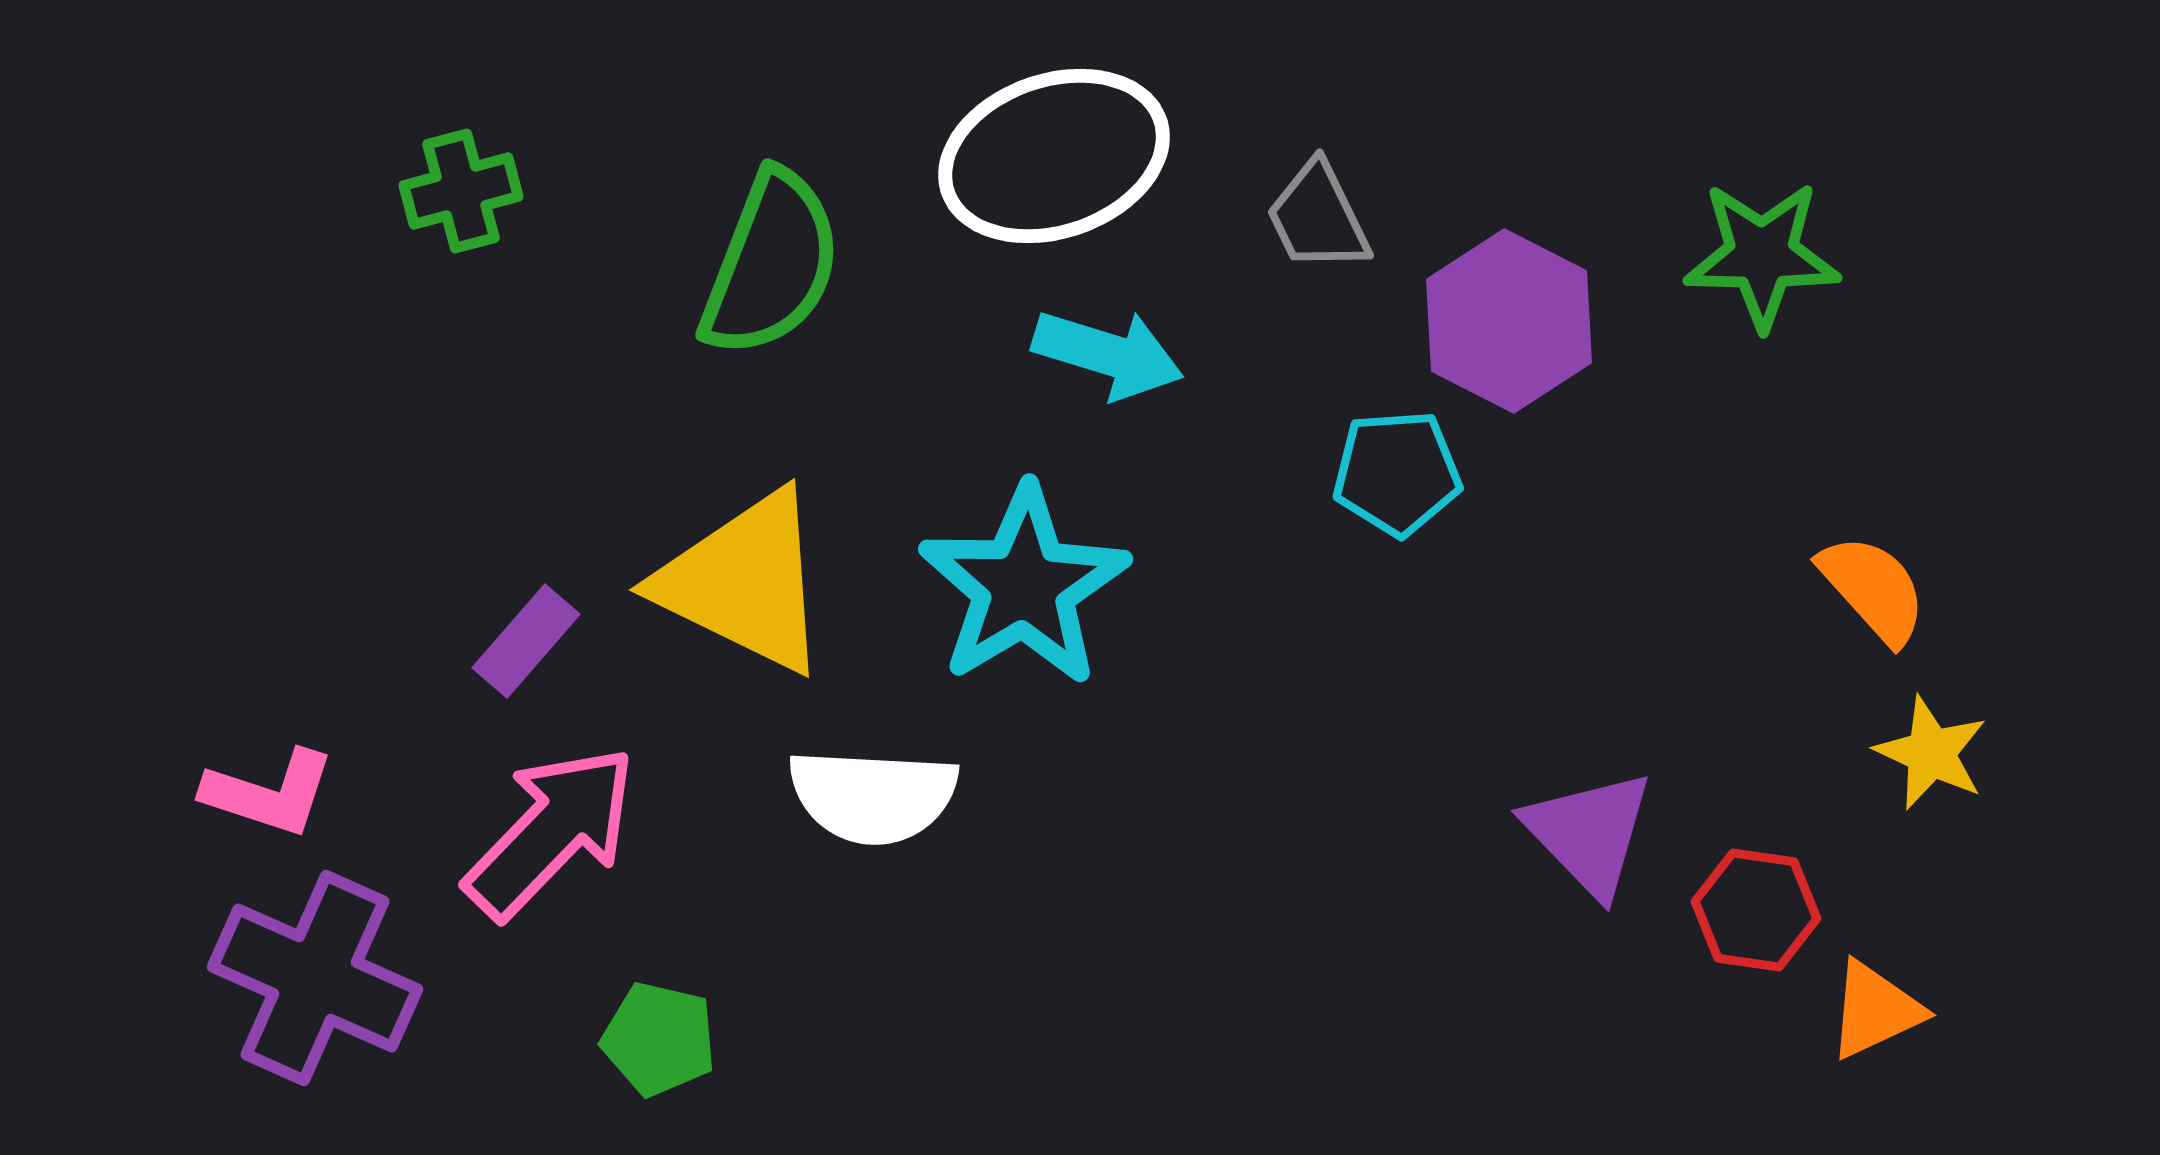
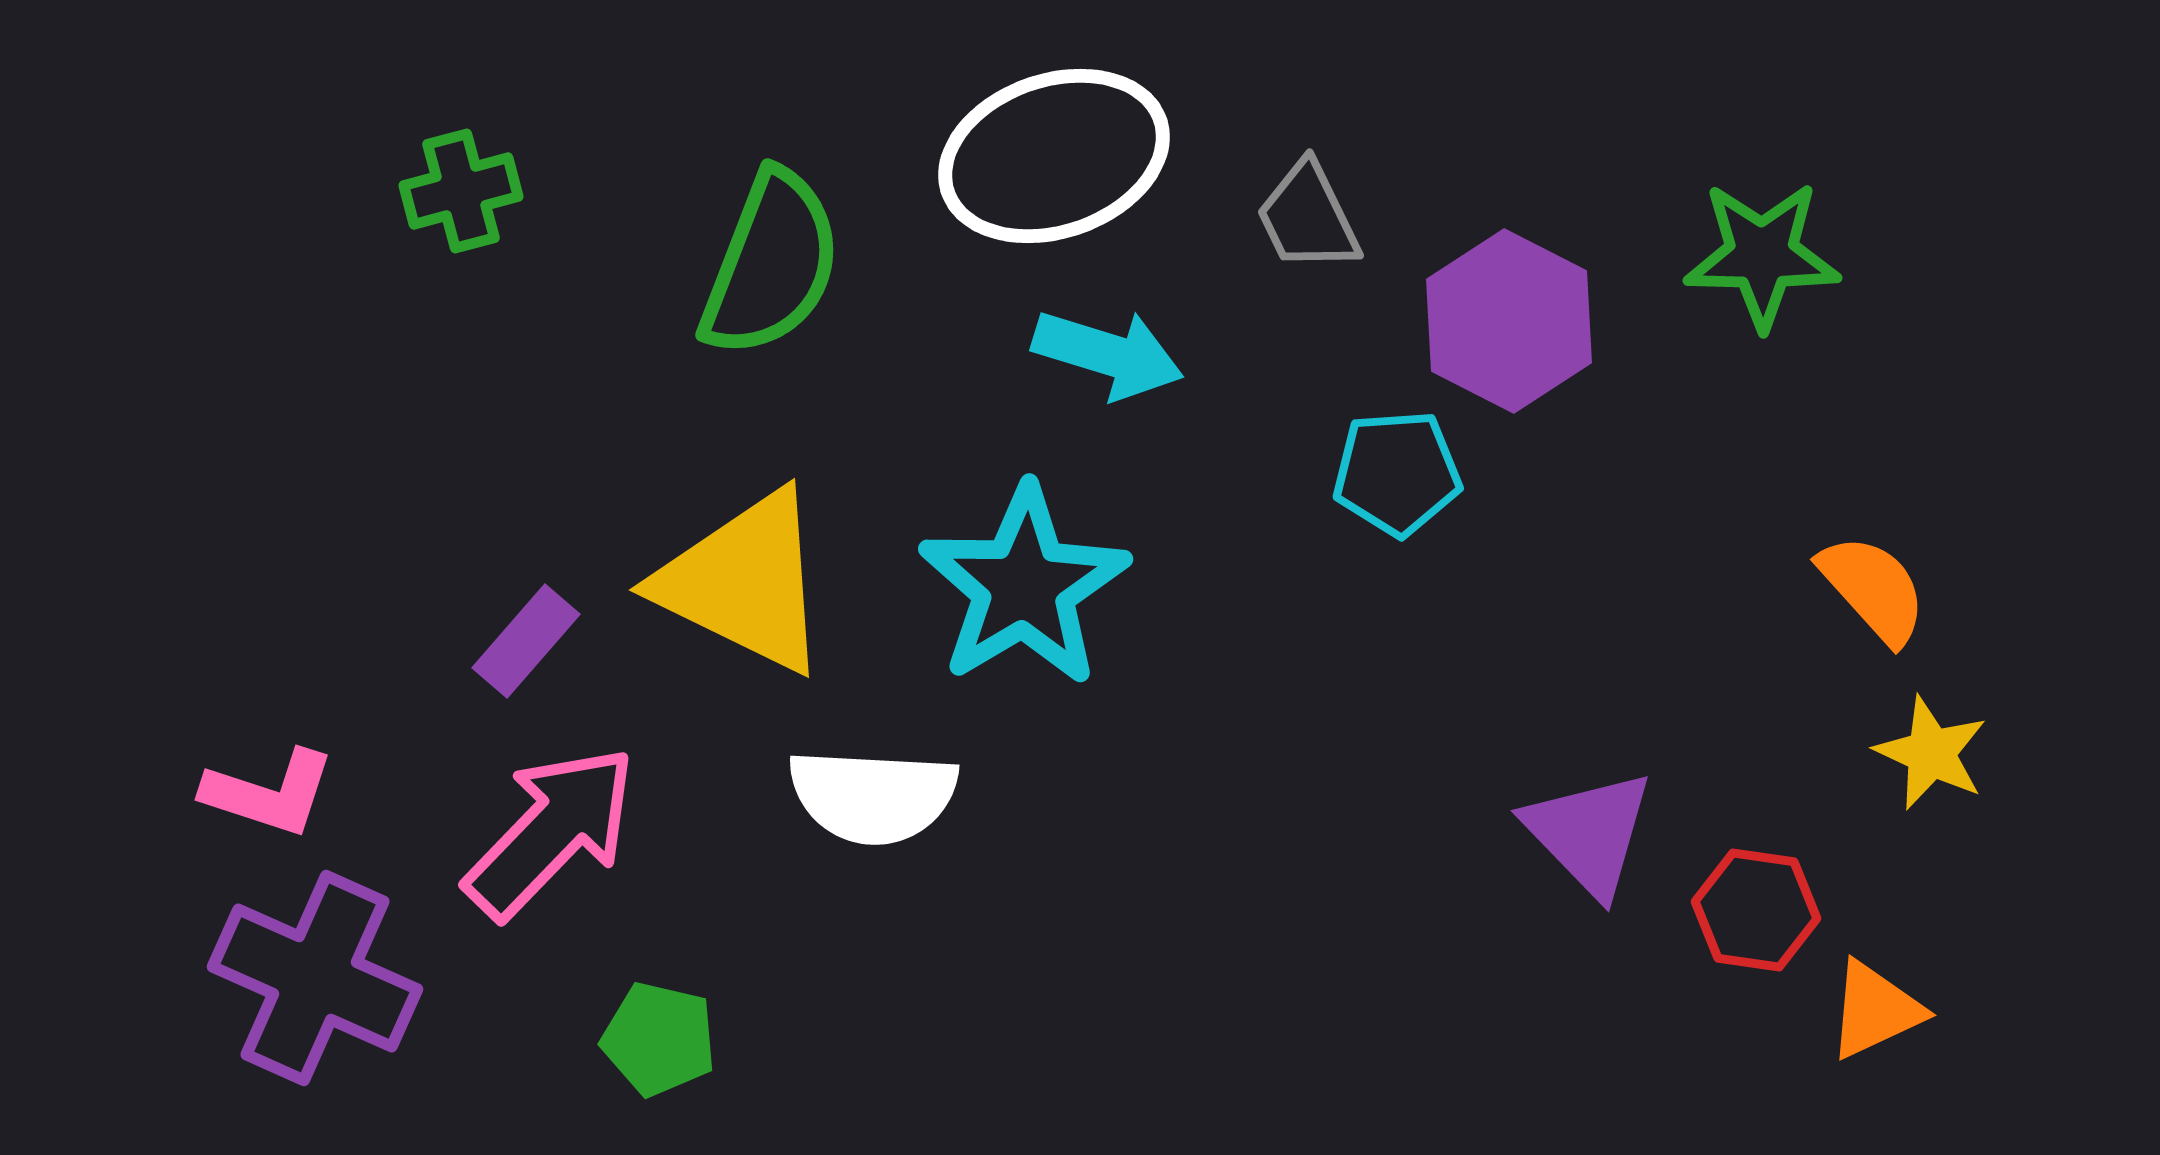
gray trapezoid: moved 10 px left
